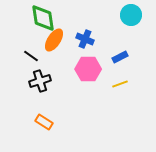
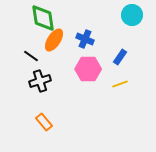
cyan circle: moved 1 px right
blue rectangle: rotated 28 degrees counterclockwise
orange rectangle: rotated 18 degrees clockwise
